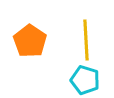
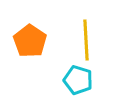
cyan pentagon: moved 7 px left
